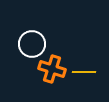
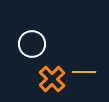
orange cross: moved 10 px down; rotated 28 degrees clockwise
